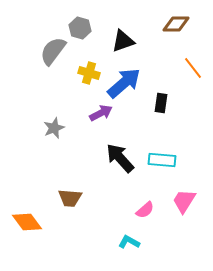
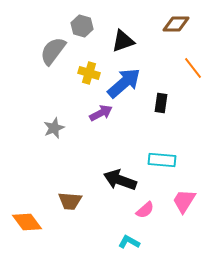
gray hexagon: moved 2 px right, 2 px up
black arrow: moved 22 px down; rotated 28 degrees counterclockwise
brown trapezoid: moved 3 px down
